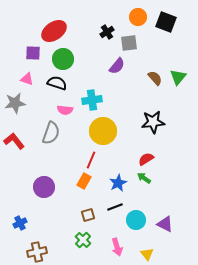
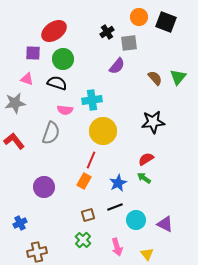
orange circle: moved 1 px right
